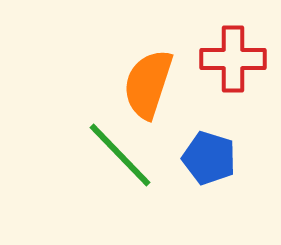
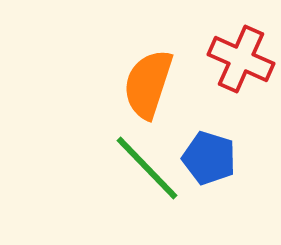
red cross: moved 8 px right; rotated 24 degrees clockwise
green line: moved 27 px right, 13 px down
